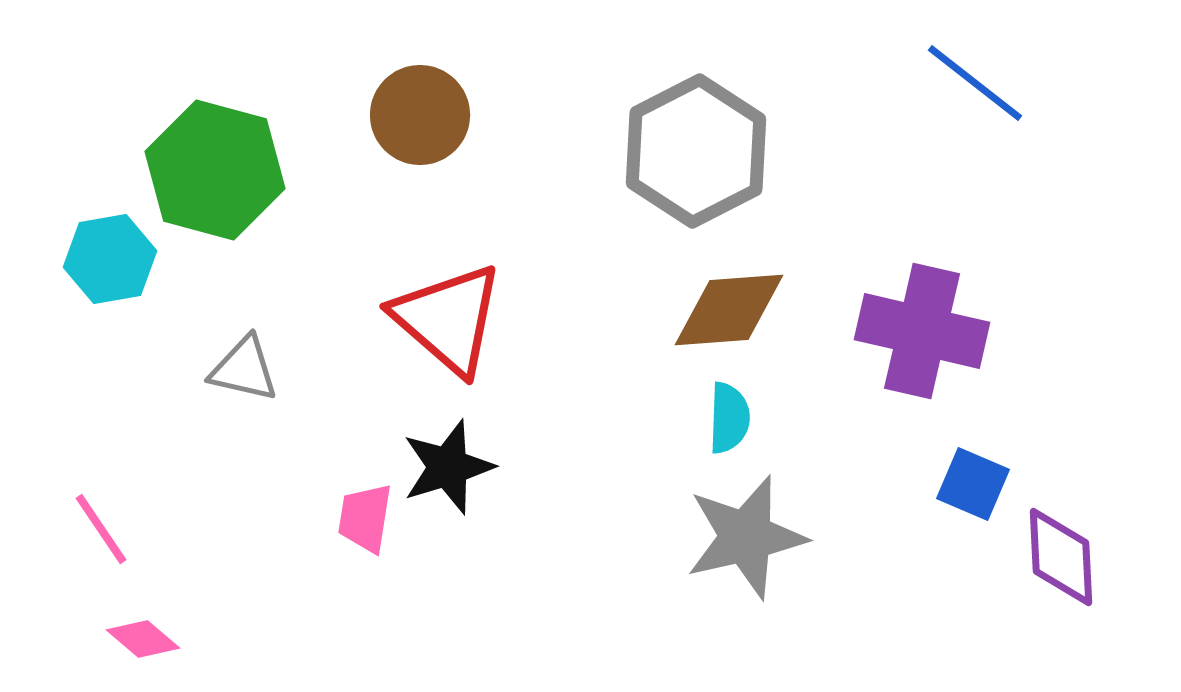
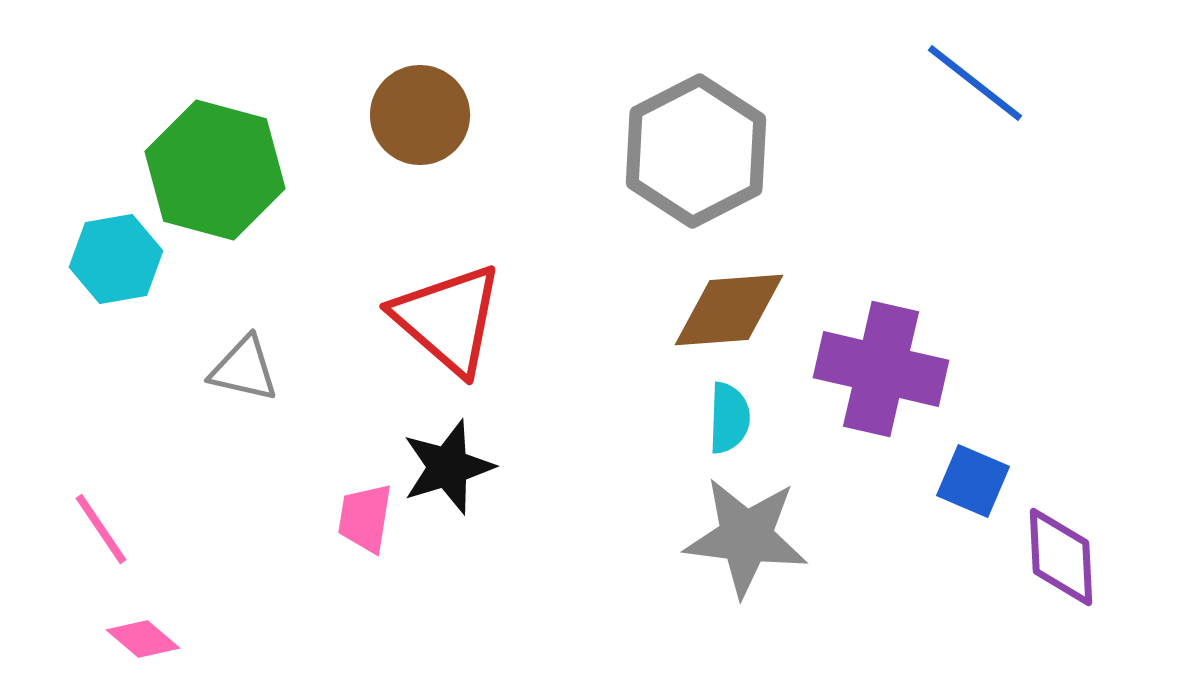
cyan hexagon: moved 6 px right
purple cross: moved 41 px left, 38 px down
blue square: moved 3 px up
gray star: rotated 20 degrees clockwise
